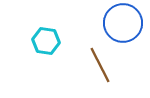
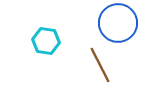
blue circle: moved 5 px left
